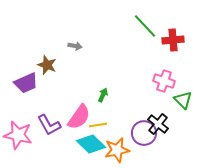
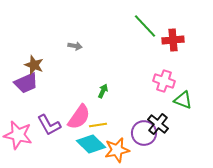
brown star: moved 13 px left
green arrow: moved 4 px up
green triangle: rotated 24 degrees counterclockwise
